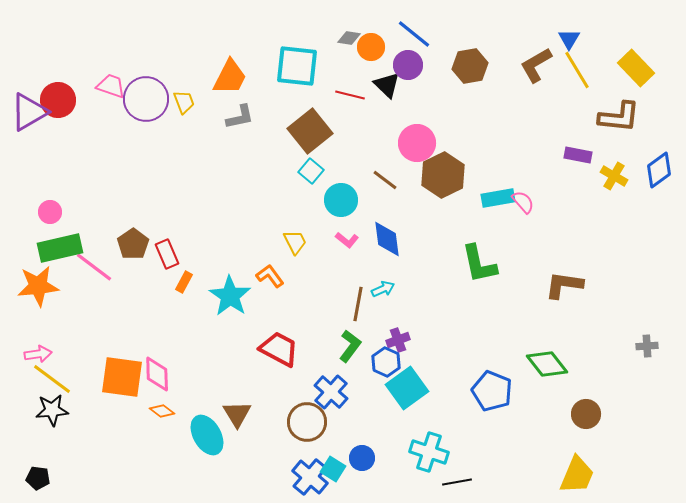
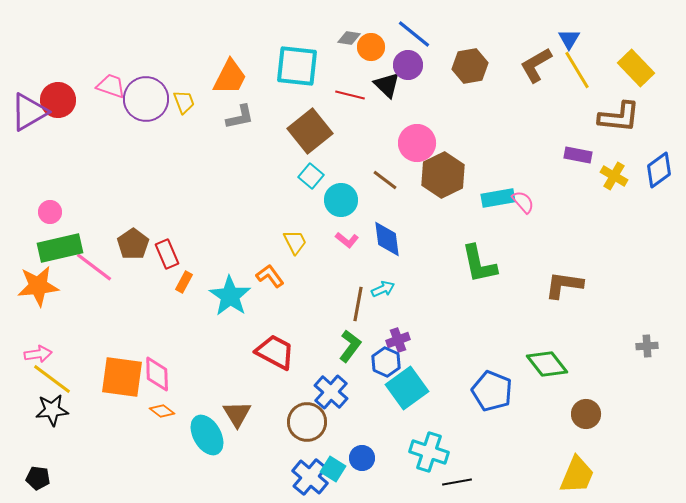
cyan square at (311, 171): moved 5 px down
red trapezoid at (279, 349): moved 4 px left, 3 px down
